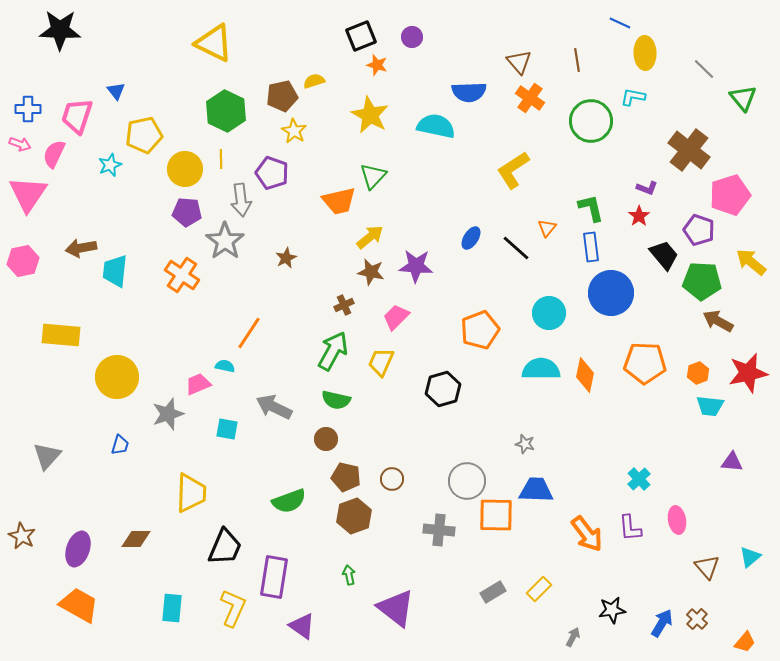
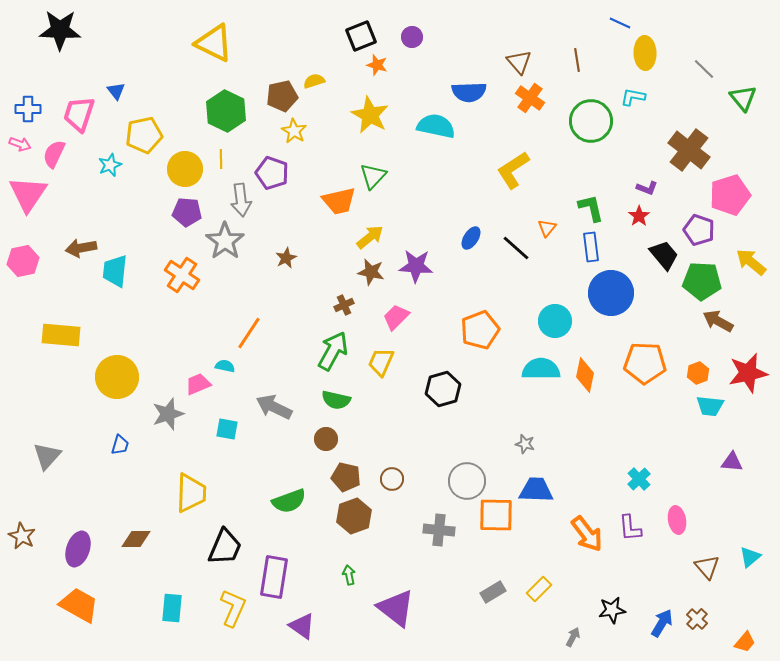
pink trapezoid at (77, 116): moved 2 px right, 2 px up
cyan circle at (549, 313): moved 6 px right, 8 px down
